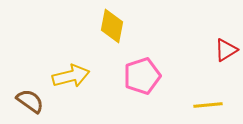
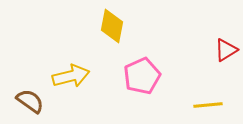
pink pentagon: rotated 6 degrees counterclockwise
